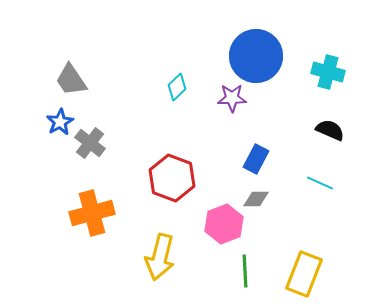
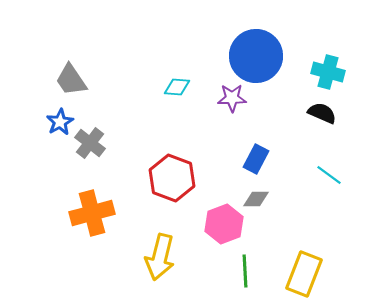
cyan diamond: rotated 48 degrees clockwise
black semicircle: moved 8 px left, 17 px up
cyan line: moved 9 px right, 8 px up; rotated 12 degrees clockwise
